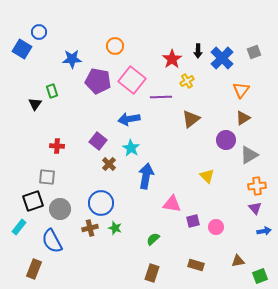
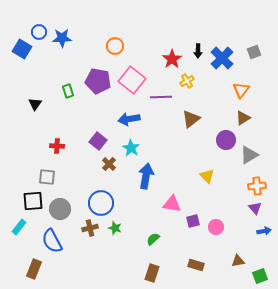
blue star at (72, 59): moved 10 px left, 21 px up
green rectangle at (52, 91): moved 16 px right
black square at (33, 201): rotated 15 degrees clockwise
